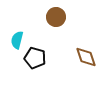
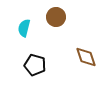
cyan semicircle: moved 7 px right, 12 px up
black pentagon: moved 7 px down
